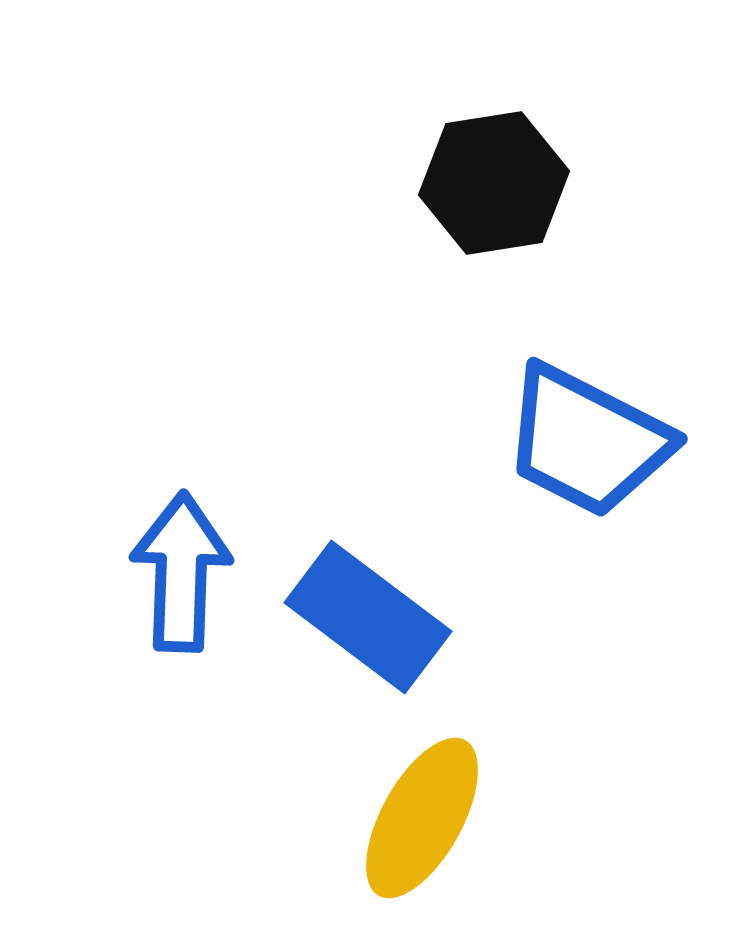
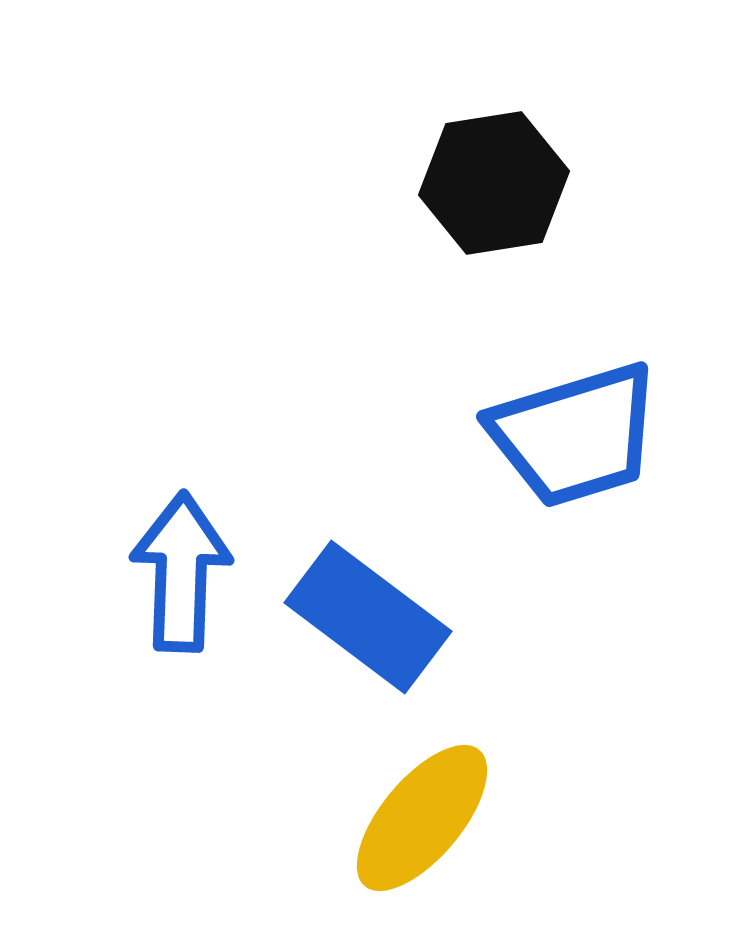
blue trapezoid: moved 12 px left, 6 px up; rotated 44 degrees counterclockwise
yellow ellipse: rotated 11 degrees clockwise
